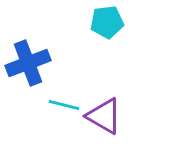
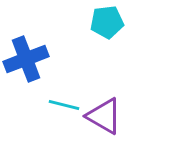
blue cross: moved 2 px left, 4 px up
